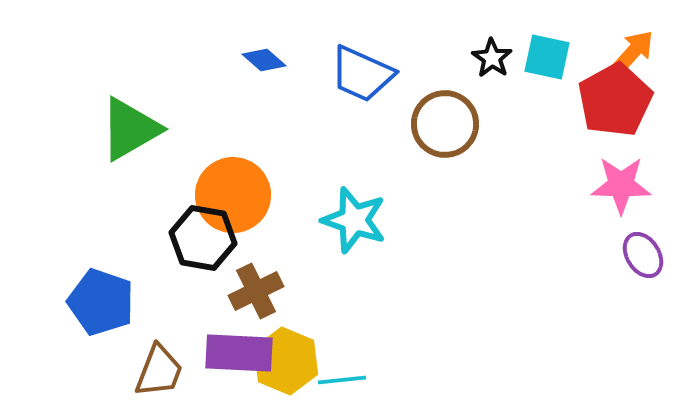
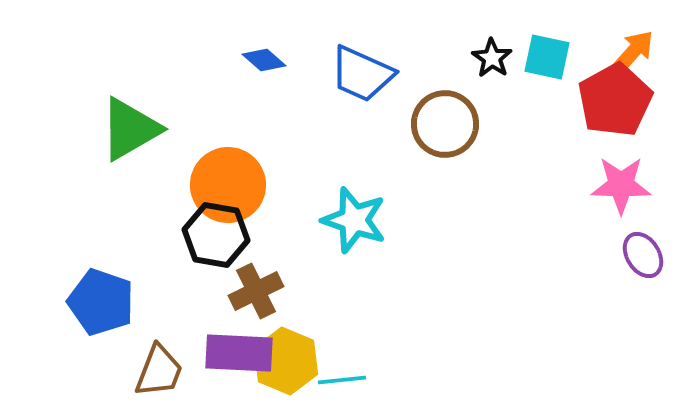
orange circle: moved 5 px left, 10 px up
black hexagon: moved 13 px right, 3 px up
